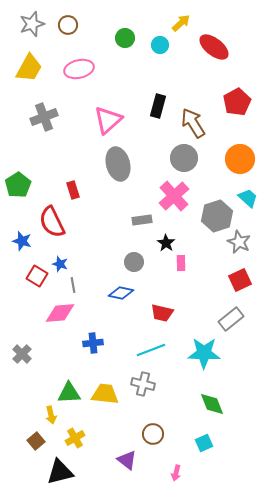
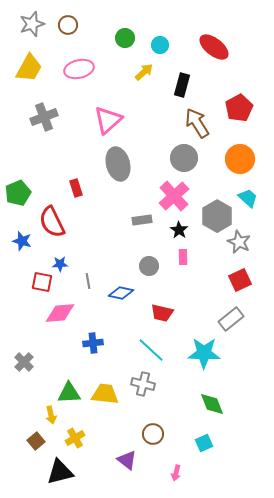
yellow arrow at (181, 23): moved 37 px left, 49 px down
red pentagon at (237, 102): moved 2 px right, 6 px down
black rectangle at (158, 106): moved 24 px right, 21 px up
brown arrow at (193, 123): moved 4 px right
green pentagon at (18, 185): moved 8 px down; rotated 10 degrees clockwise
red rectangle at (73, 190): moved 3 px right, 2 px up
gray hexagon at (217, 216): rotated 12 degrees counterclockwise
black star at (166, 243): moved 13 px right, 13 px up
gray circle at (134, 262): moved 15 px right, 4 px down
pink rectangle at (181, 263): moved 2 px right, 6 px up
blue star at (60, 264): rotated 21 degrees counterclockwise
red square at (37, 276): moved 5 px right, 6 px down; rotated 20 degrees counterclockwise
gray line at (73, 285): moved 15 px right, 4 px up
cyan line at (151, 350): rotated 64 degrees clockwise
gray cross at (22, 354): moved 2 px right, 8 px down
